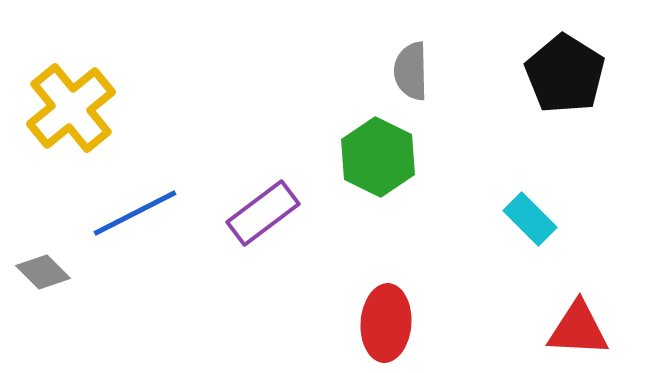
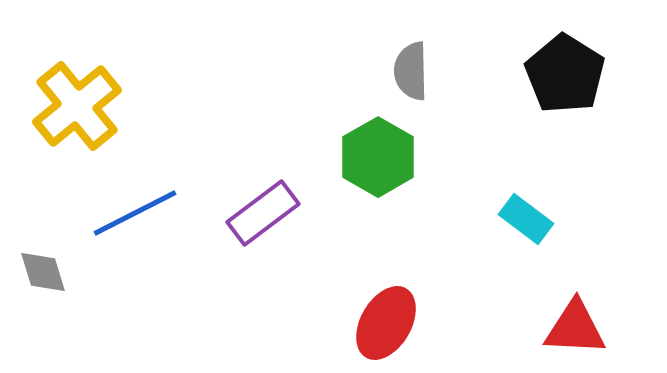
yellow cross: moved 6 px right, 2 px up
green hexagon: rotated 4 degrees clockwise
cyan rectangle: moved 4 px left; rotated 8 degrees counterclockwise
gray diamond: rotated 28 degrees clockwise
red ellipse: rotated 26 degrees clockwise
red triangle: moved 3 px left, 1 px up
